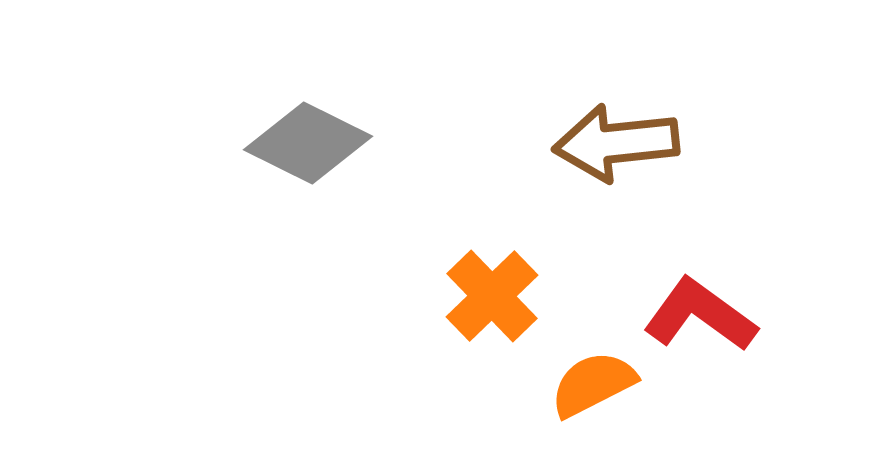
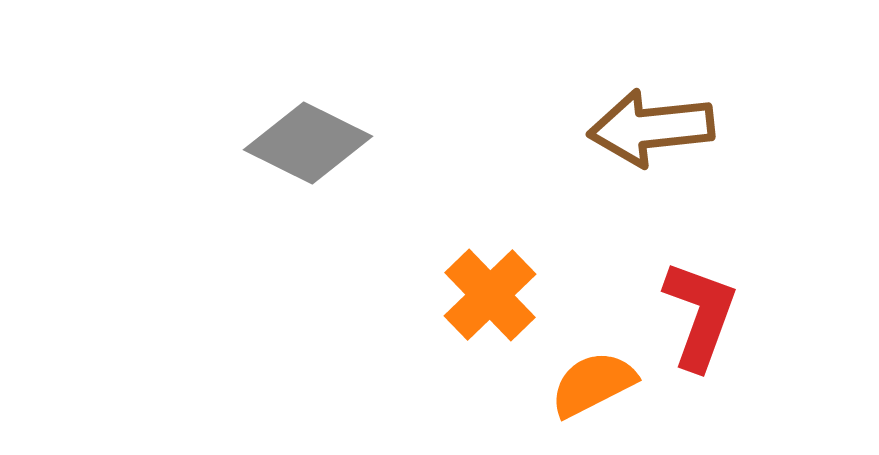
brown arrow: moved 35 px right, 15 px up
orange cross: moved 2 px left, 1 px up
red L-shape: rotated 74 degrees clockwise
